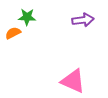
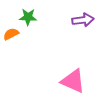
green star: moved 1 px right
orange semicircle: moved 2 px left, 1 px down
